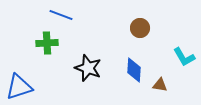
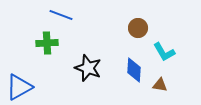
brown circle: moved 2 px left
cyan L-shape: moved 20 px left, 5 px up
blue triangle: rotated 12 degrees counterclockwise
